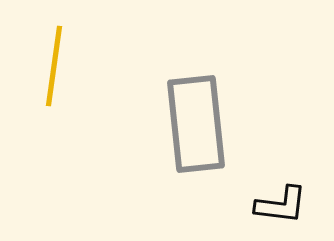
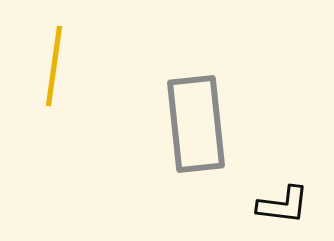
black L-shape: moved 2 px right
